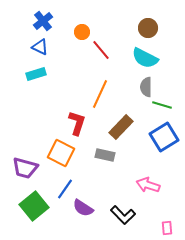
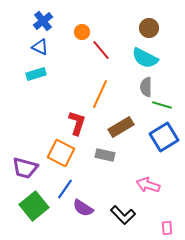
brown circle: moved 1 px right
brown rectangle: rotated 15 degrees clockwise
